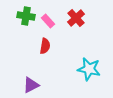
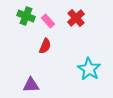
green cross: rotated 12 degrees clockwise
red semicircle: rotated 14 degrees clockwise
cyan star: rotated 20 degrees clockwise
purple triangle: rotated 24 degrees clockwise
